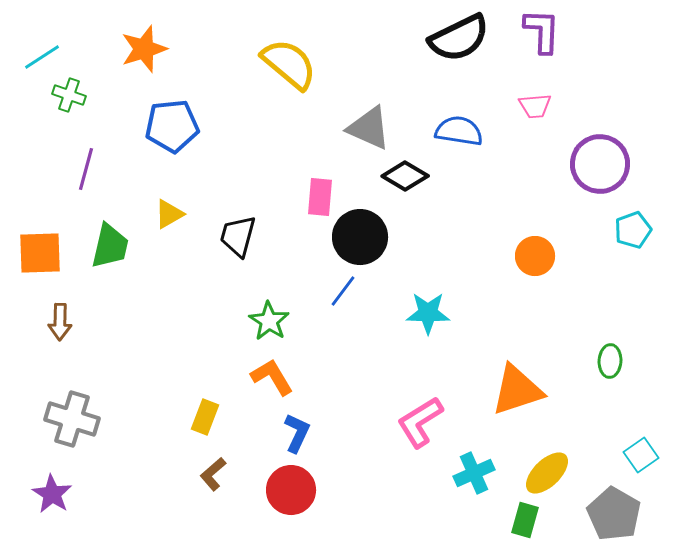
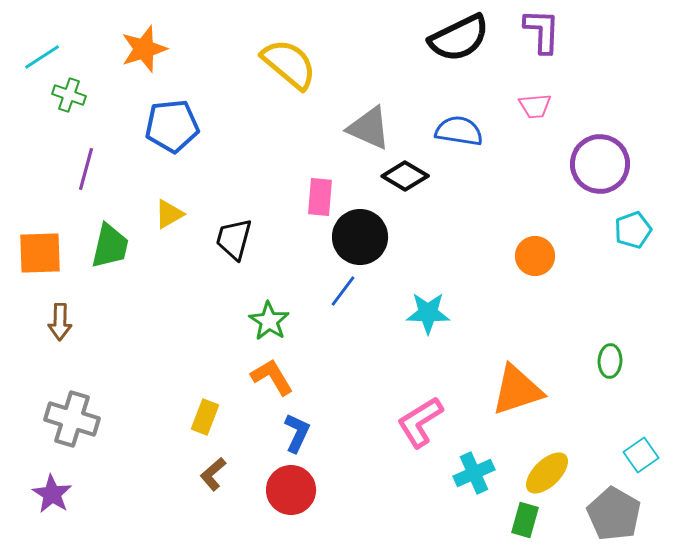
black trapezoid: moved 4 px left, 3 px down
